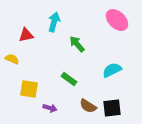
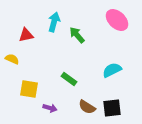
green arrow: moved 9 px up
brown semicircle: moved 1 px left, 1 px down
